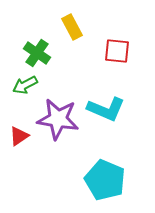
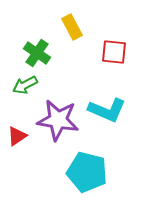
red square: moved 3 px left, 1 px down
cyan L-shape: moved 1 px right, 1 px down
purple star: moved 1 px down
red triangle: moved 2 px left
cyan pentagon: moved 18 px left, 8 px up; rotated 9 degrees counterclockwise
